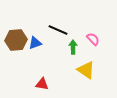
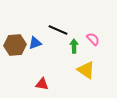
brown hexagon: moved 1 px left, 5 px down
green arrow: moved 1 px right, 1 px up
